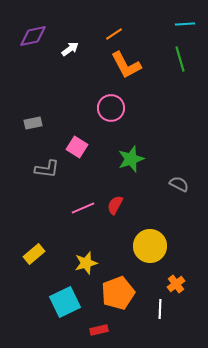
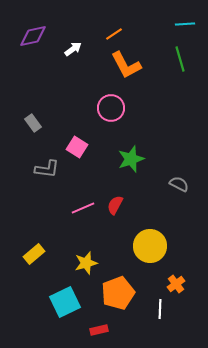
white arrow: moved 3 px right
gray rectangle: rotated 66 degrees clockwise
